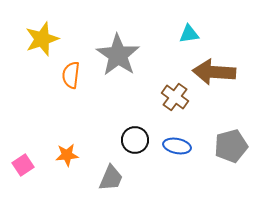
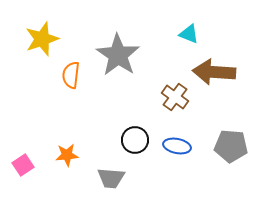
cyan triangle: rotated 30 degrees clockwise
gray pentagon: rotated 20 degrees clockwise
gray trapezoid: rotated 72 degrees clockwise
